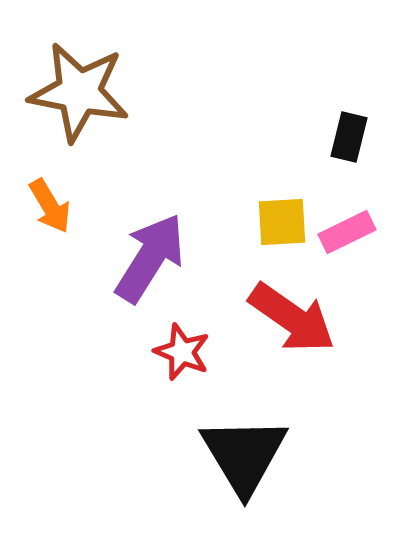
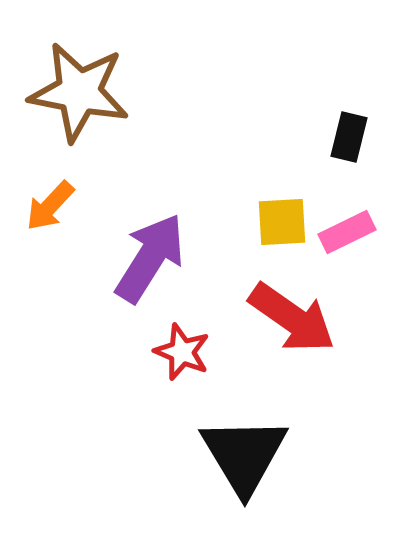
orange arrow: rotated 74 degrees clockwise
